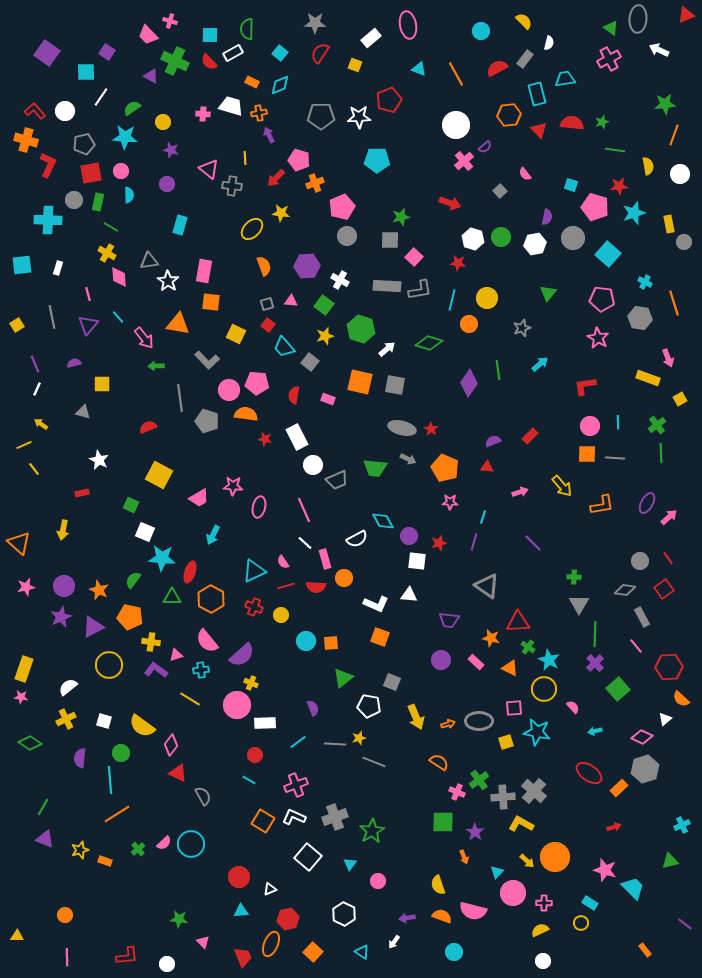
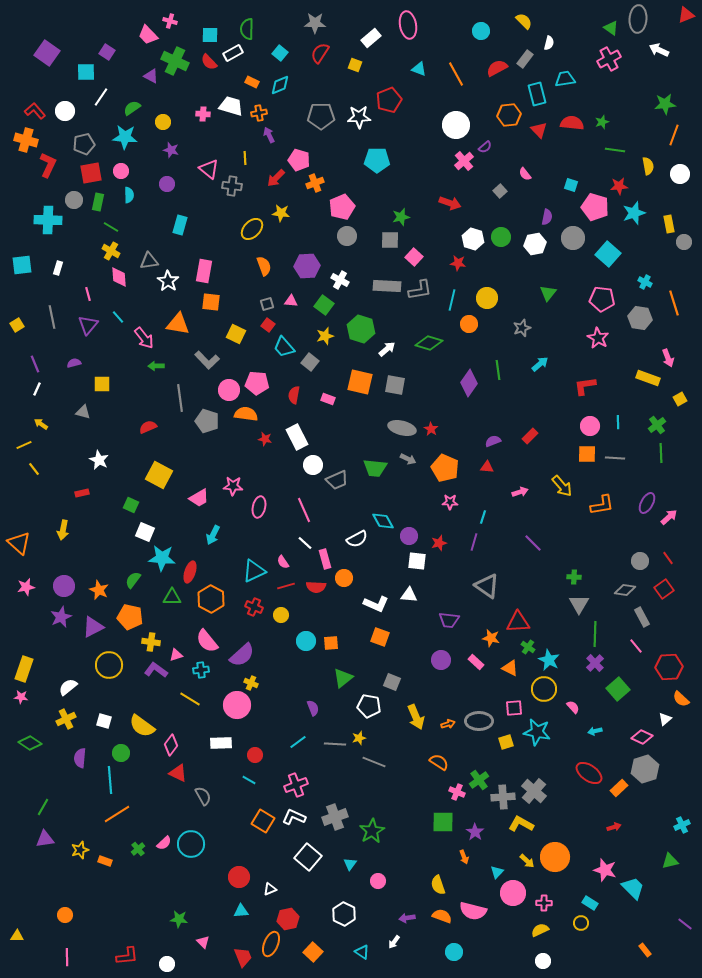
yellow cross at (107, 253): moved 4 px right, 2 px up
white rectangle at (265, 723): moved 44 px left, 20 px down
purple triangle at (45, 839): rotated 30 degrees counterclockwise
